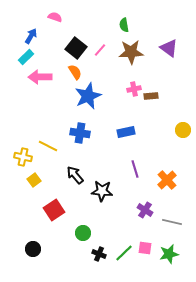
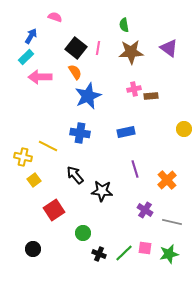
pink line: moved 2 px left, 2 px up; rotated 32 degrees counterclockwise
yellow circle: moved 1 px right, 1 px up
